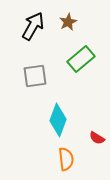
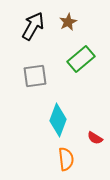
red semicircle: moved 2 px left
